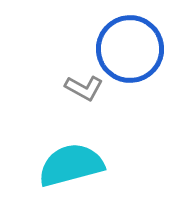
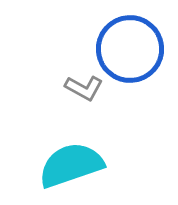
cyan semicircle: rotated 4 degrees counterclockwise
